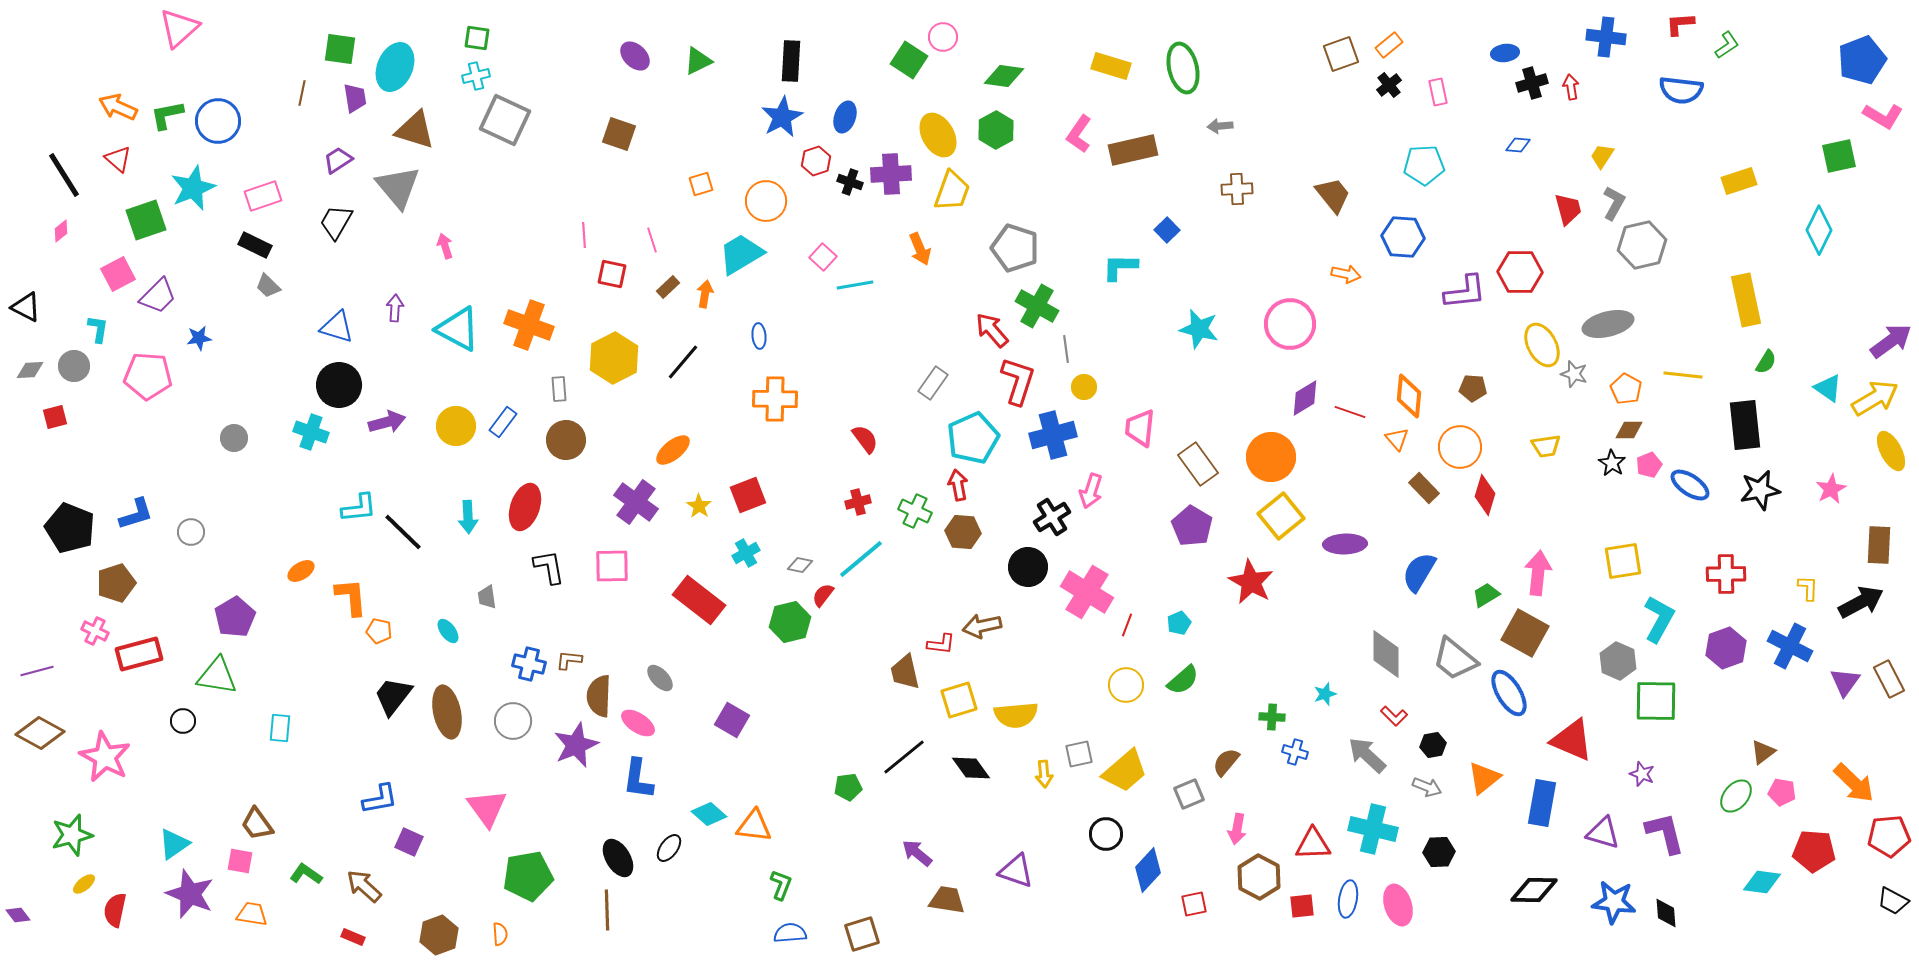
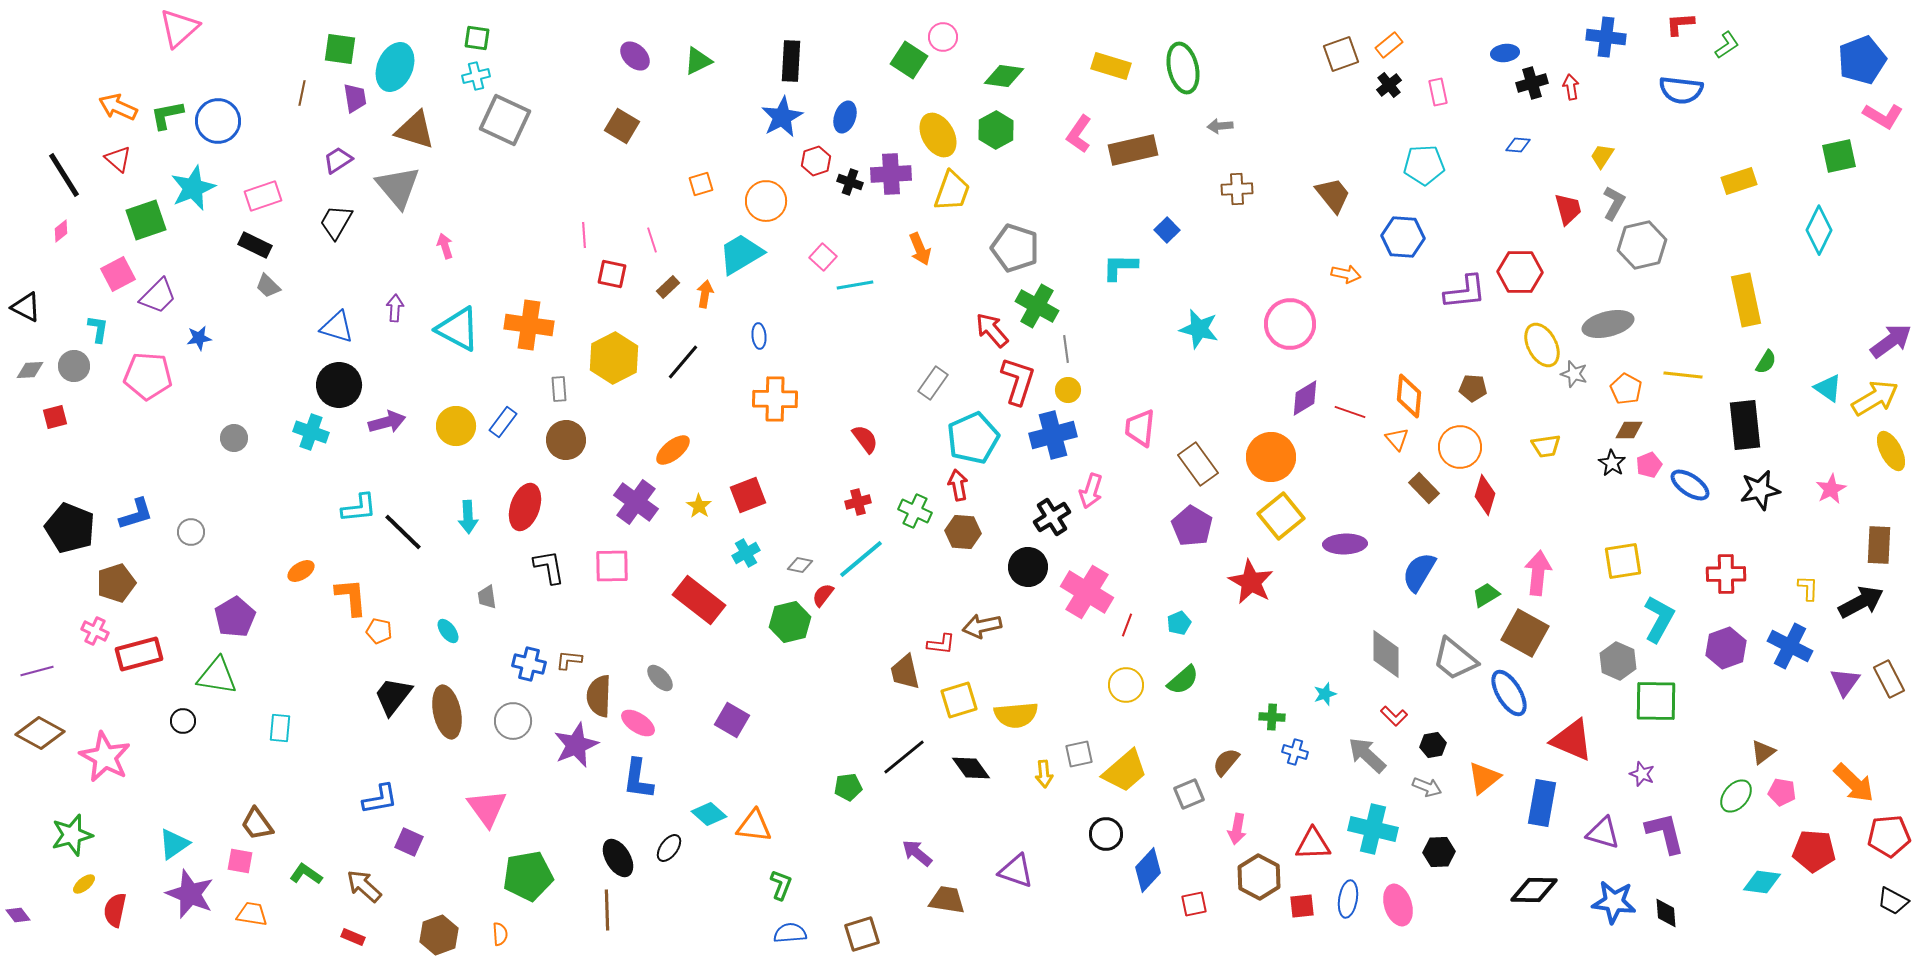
brown square at (619, 134): moved 3 px right, 8 px up; rotated 12 degrees clockwise
orange cross at (529, 325): rotated 12 degrees counterclockwise
yellow circle at (1084, 387): moved 16 px left, 3 px down
